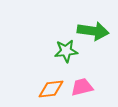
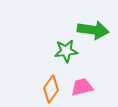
green arrow: moved 1 px up
orange diamond: rotated 48 degrees counterclockwise
